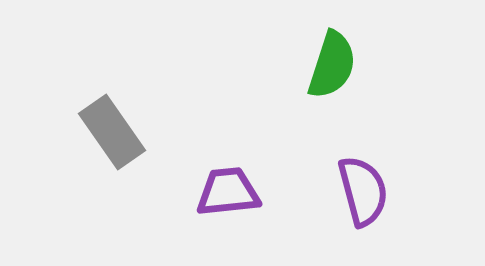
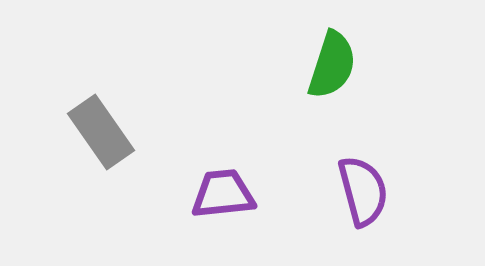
gray rectangle: moved 11 px left
purple trapezoid: moved 5 px left, 2 px down
